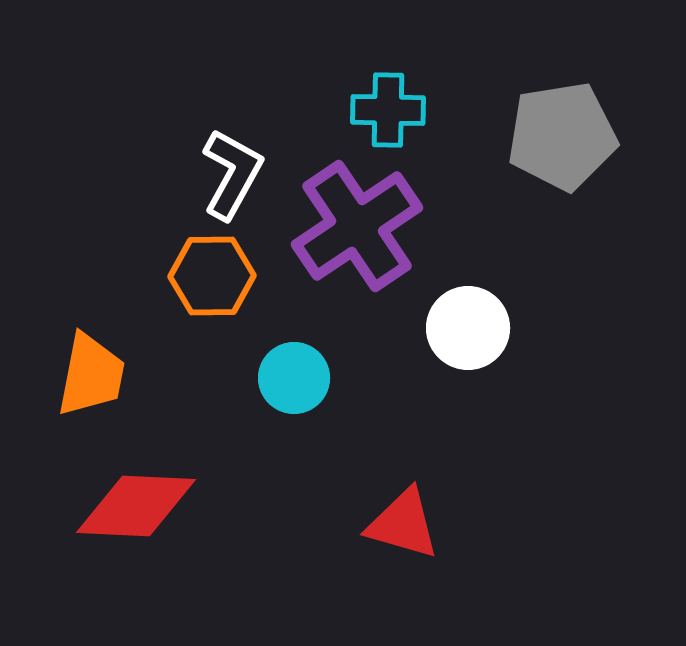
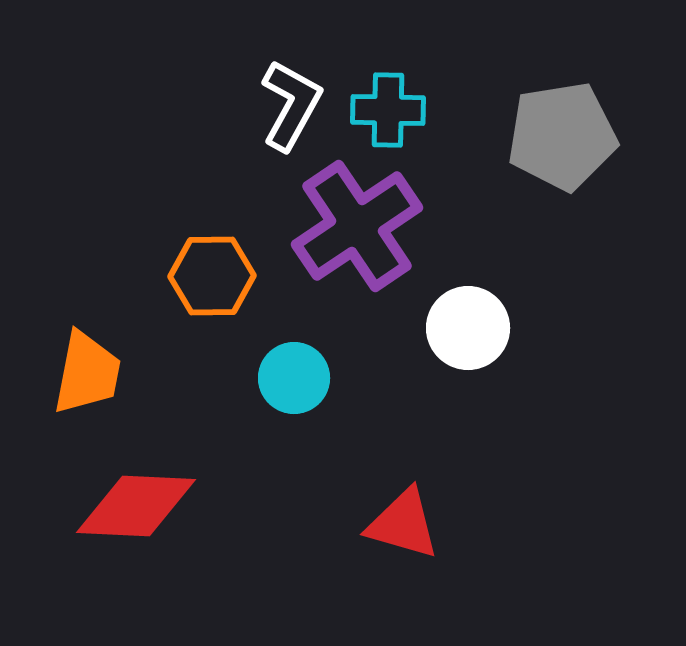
white L-shape: moved 59 px right, 69 px up
orange trapezoid: moved 4 px left, 2 px up
